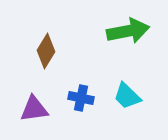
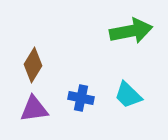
green arrow: moved 3 px right
brown diamond: moved 13 px left, 14 px down
cyan trapezoid: moved 1 px right, 1 px up
